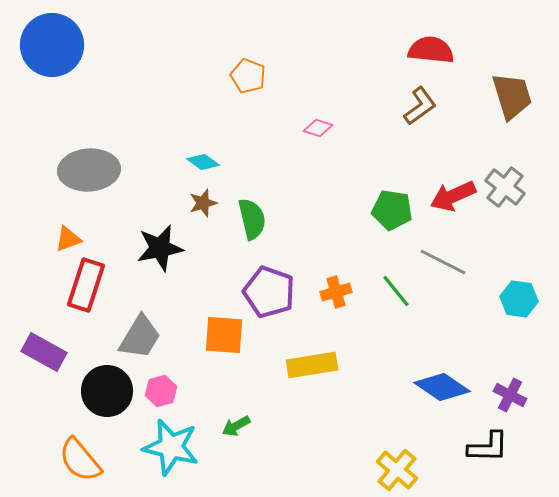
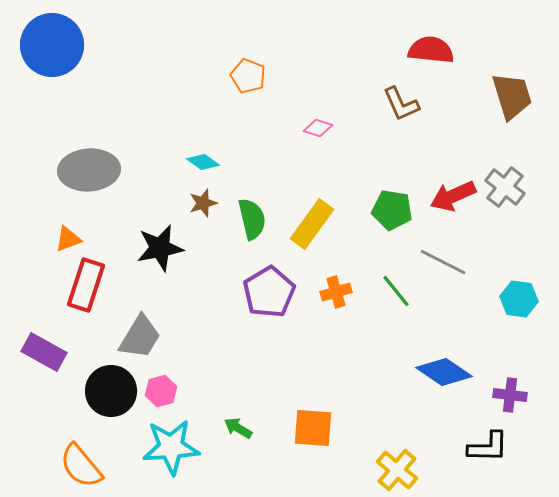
brown L-shape: moved 19 px left, 2 px up; rotated 102 degrees clockwise
purple pentagon: rotated 21 degrees clockwise
orange square: moved 89 px right, 93 px down
yellow rectangle: moved 141 px up; rotated 45 degrees counterclockwise
blue diamond: moved 2 px right, 15 px up
black circle: moved 4 px right
purple cross: rotated 20 degrees counterclockwise
green arrow: moved 2 px right, 2 px down; rotated 60 degrees clockwise
cyan star: rotated 18 degrees counterclockwise
orange semicircle: moved 1 px right, 6 px down
